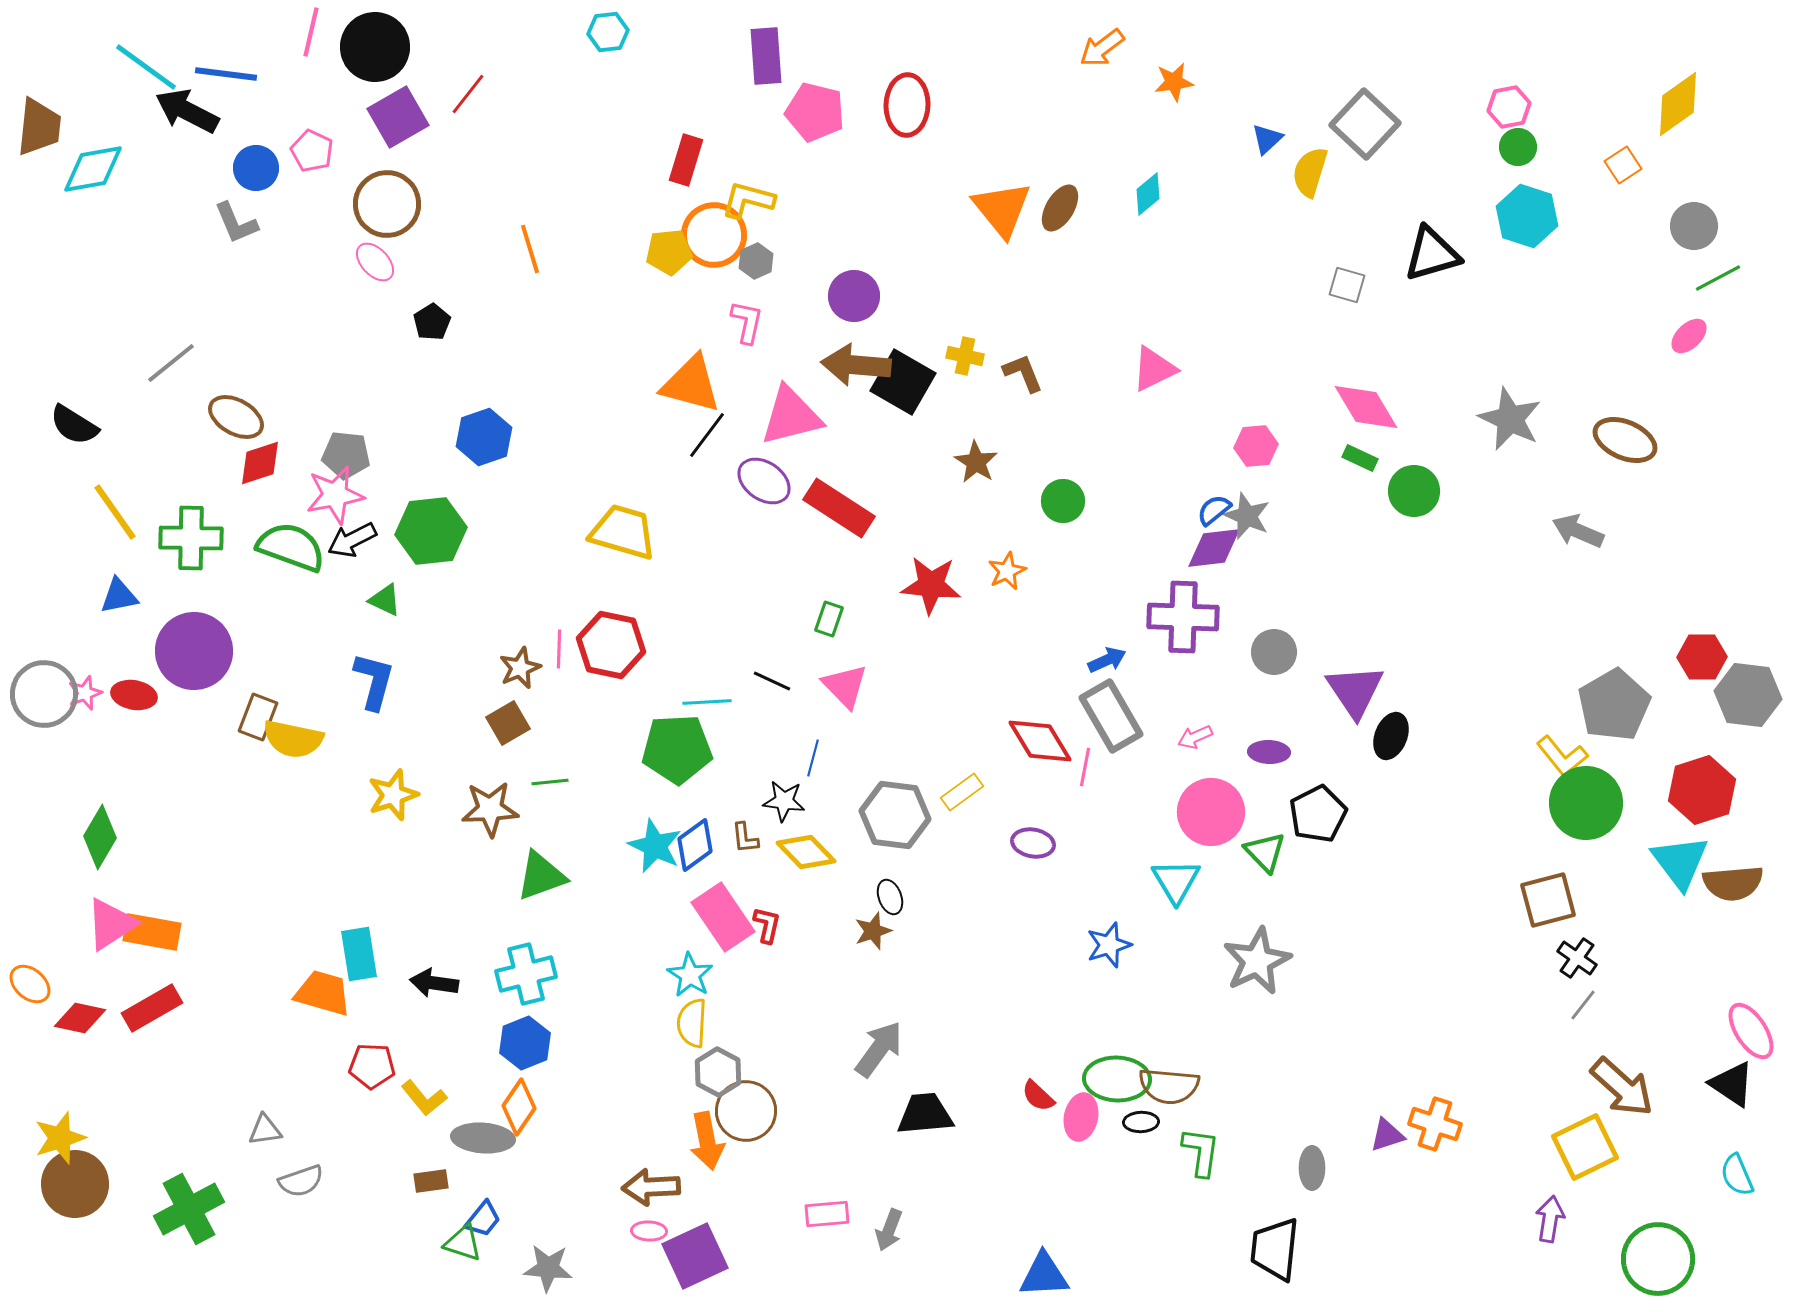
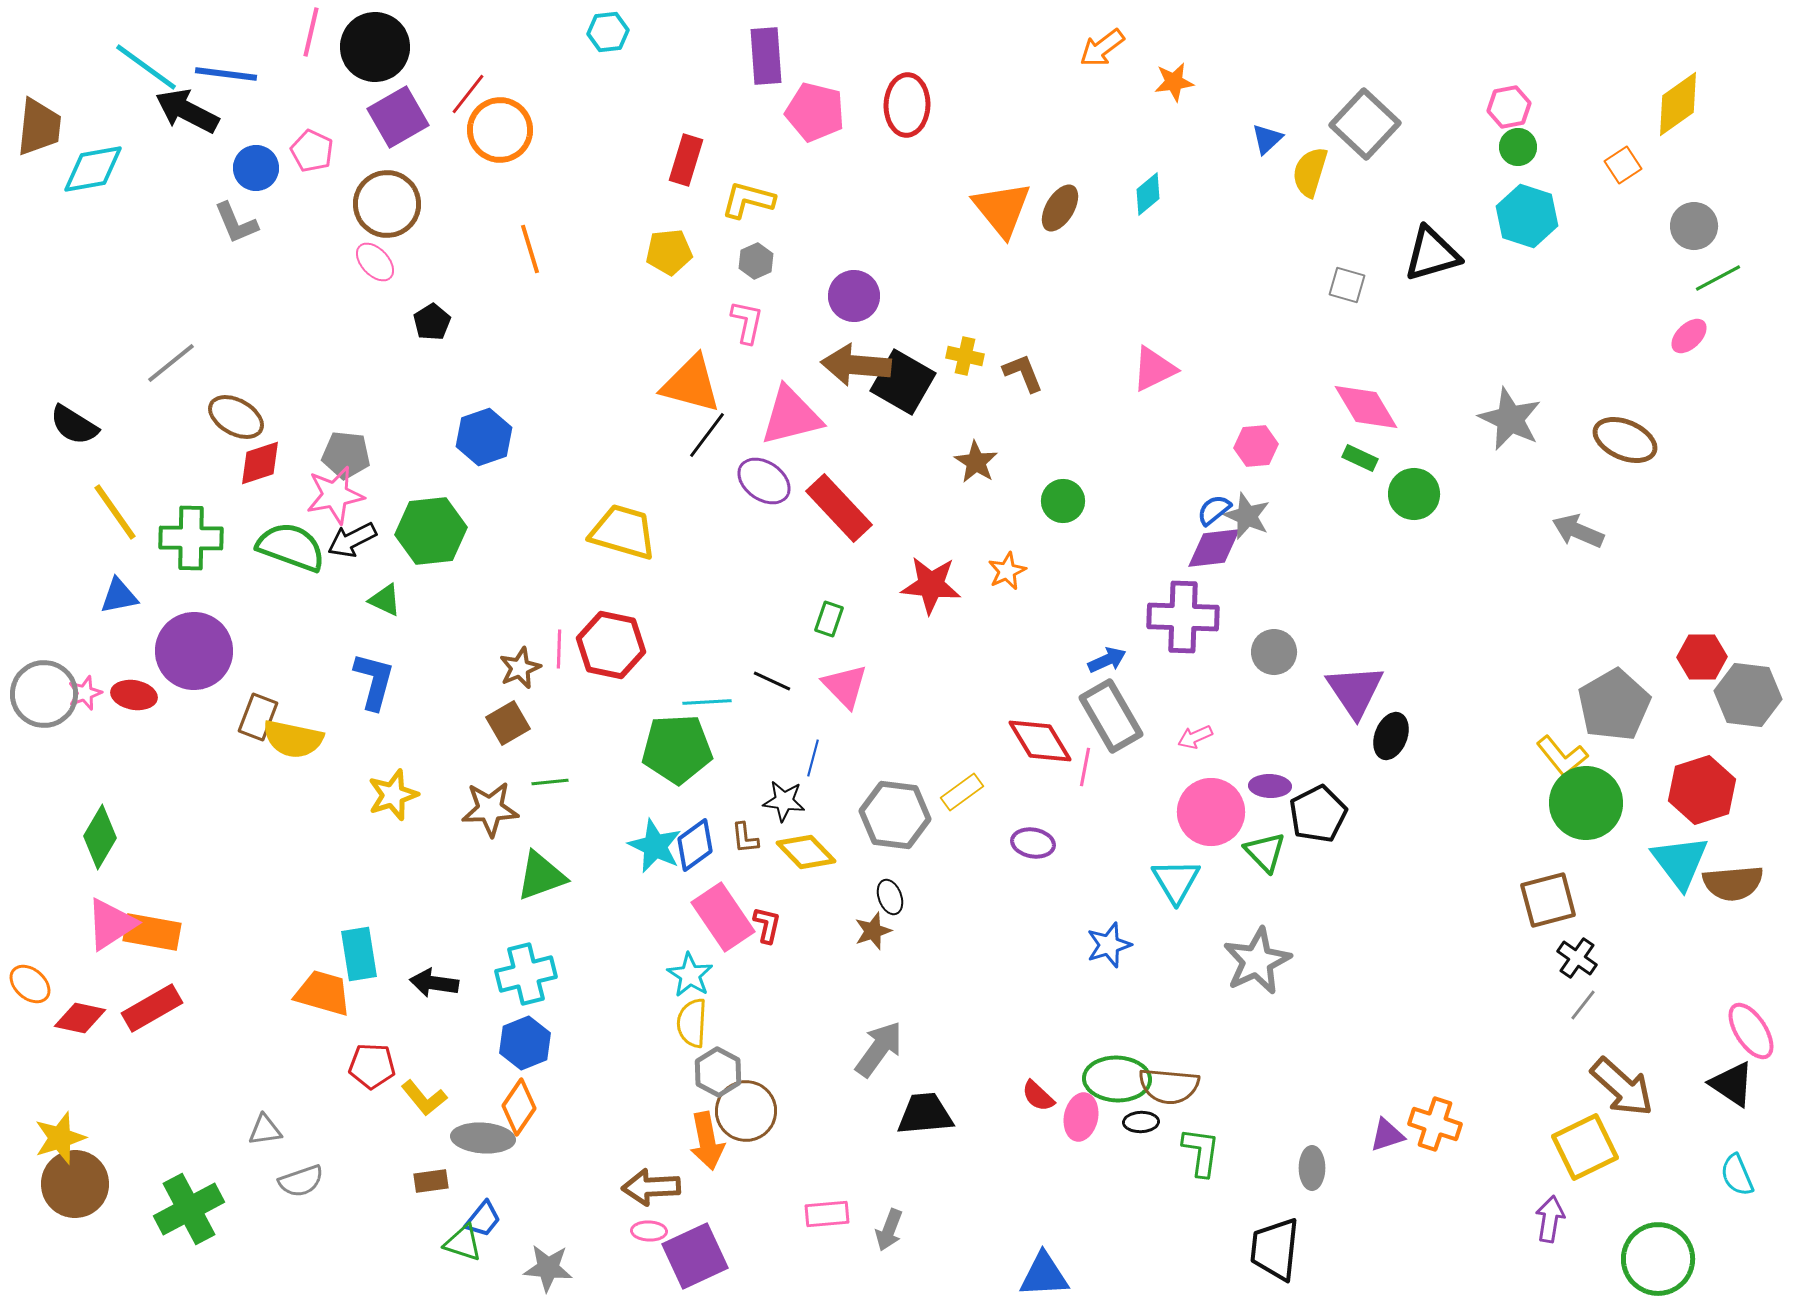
orange circle at (714, 235): moved 214 px left, 105 px up
green circle at (1414, 491): moved 3 px down
red rectangle at (839, 508): rotated 14 degrees clockwise
purple ellipse at (1269, 752): moved 1 px right, 34 px down
